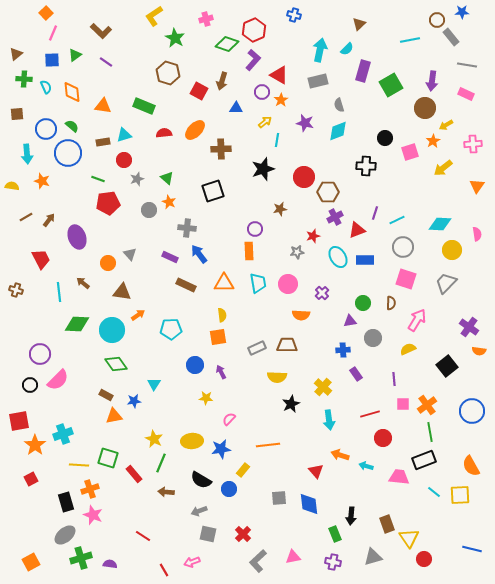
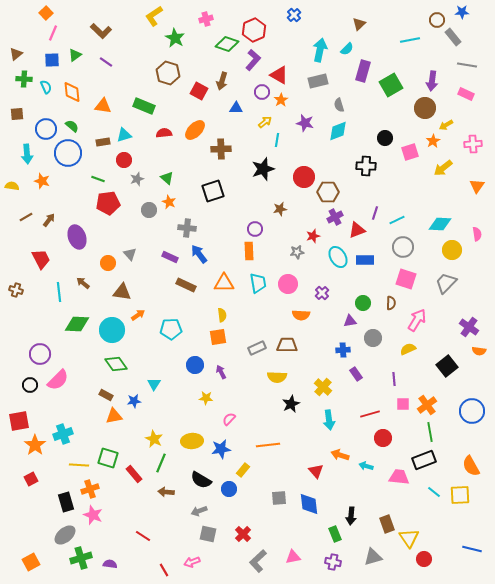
blue cross at (294, 15): rotated 32 degrees clockwise
gray rectangle at (451, 37): moved 2 px right
